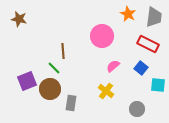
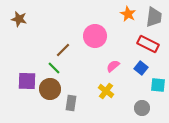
pink circle: moved 7 px left
brown line: moved 1 px up; rotated 49 degrees clockwise
purple square: rotated 24 degrees clockwise
gray circle: moved 5 px right, 1 px up
